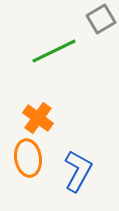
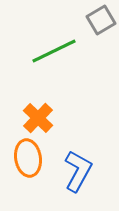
gray square: moved 1 px down
orange cross: rotated 8 degrees clockwise
